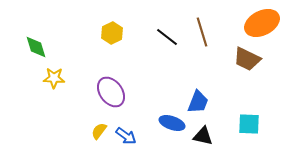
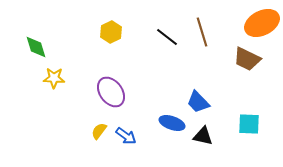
yellow hexagon: moved 1 px left, 1 px up
blue trapezoid: rotated 115 degrees clockwise
